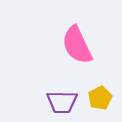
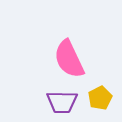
pink semicircle: moved 8 px left, 14 px down
